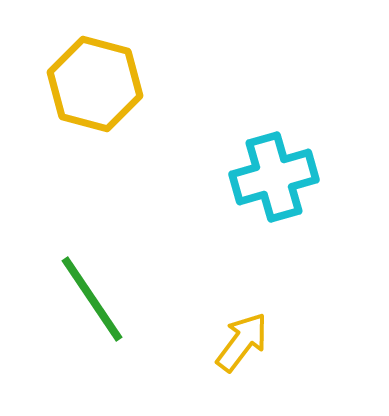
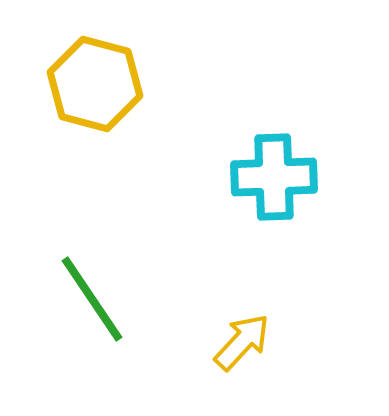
cyan cross: rotated 14 degrees clockwise
yellow arrow: rotated 6 degrees clockwise
